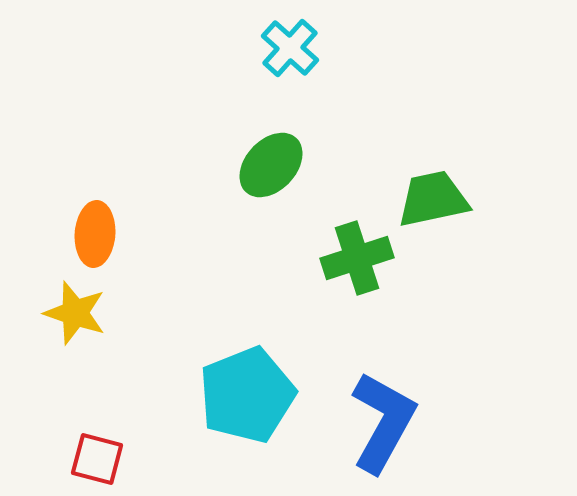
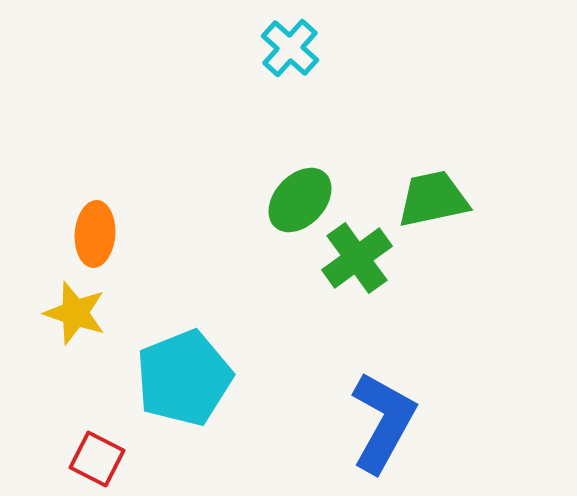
green ellipse: moved 29 px right, 35 px down
green cross: rotated 18 degrees counterclockwise
cyan pentagon: moved 63 px left, 17 px up
red square: rotated 12 degrees clockwise
